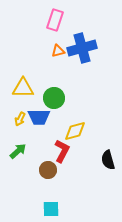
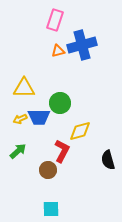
blue cross: moved 3 px up
yellow triangle: moved 1 px right
green circle: moved 6 px right, 5 px down
yellow arrow: rotated 40 degrees clockwise
yellow diamond: moved 5 px right
